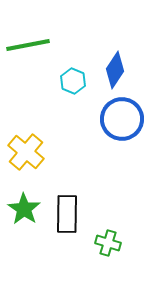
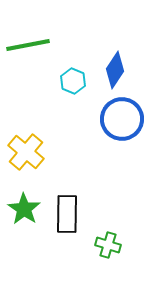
green cross: moved 2 px down
